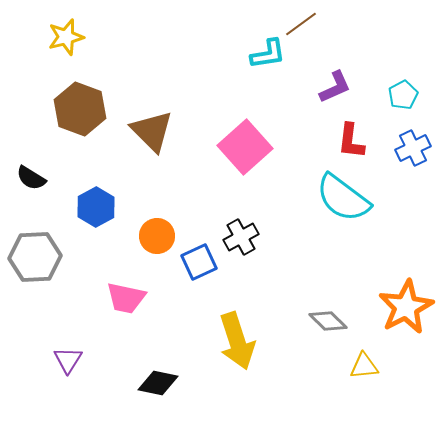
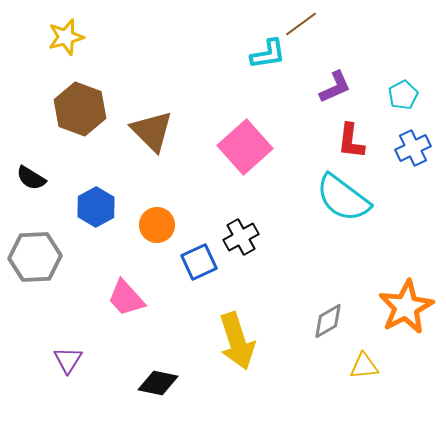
orange circle: moved 11 px up
pink trapezoid: rotated 36 degrees clockwise
gray diamond: rotated 75 degrees counterclockwise
